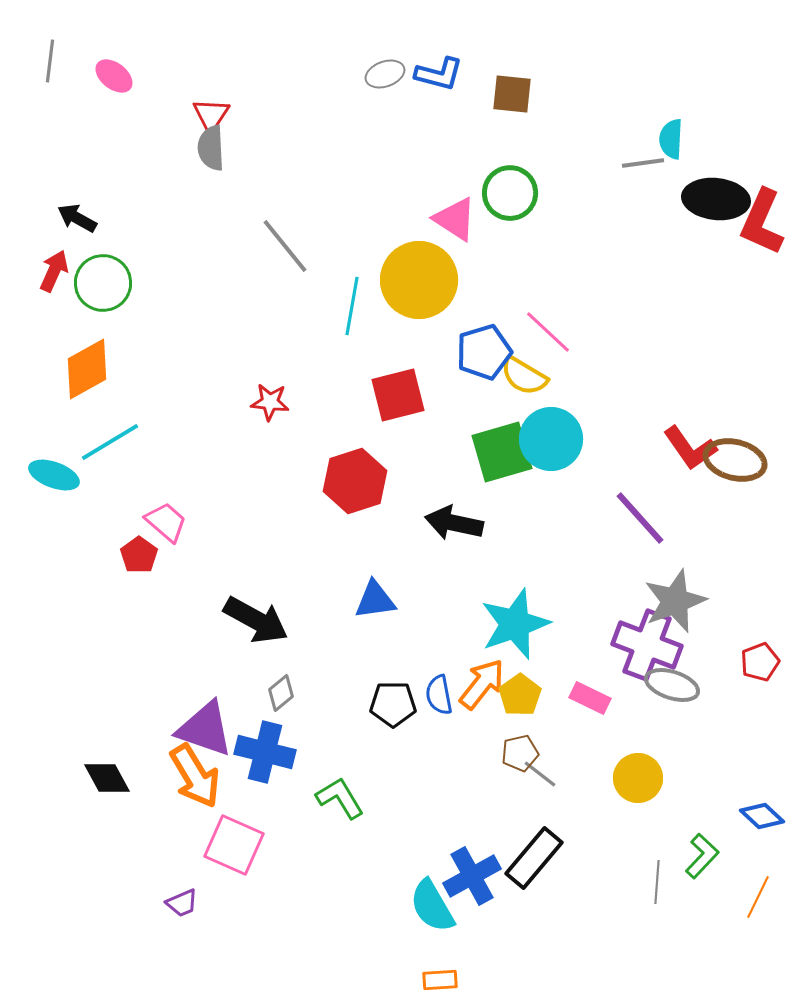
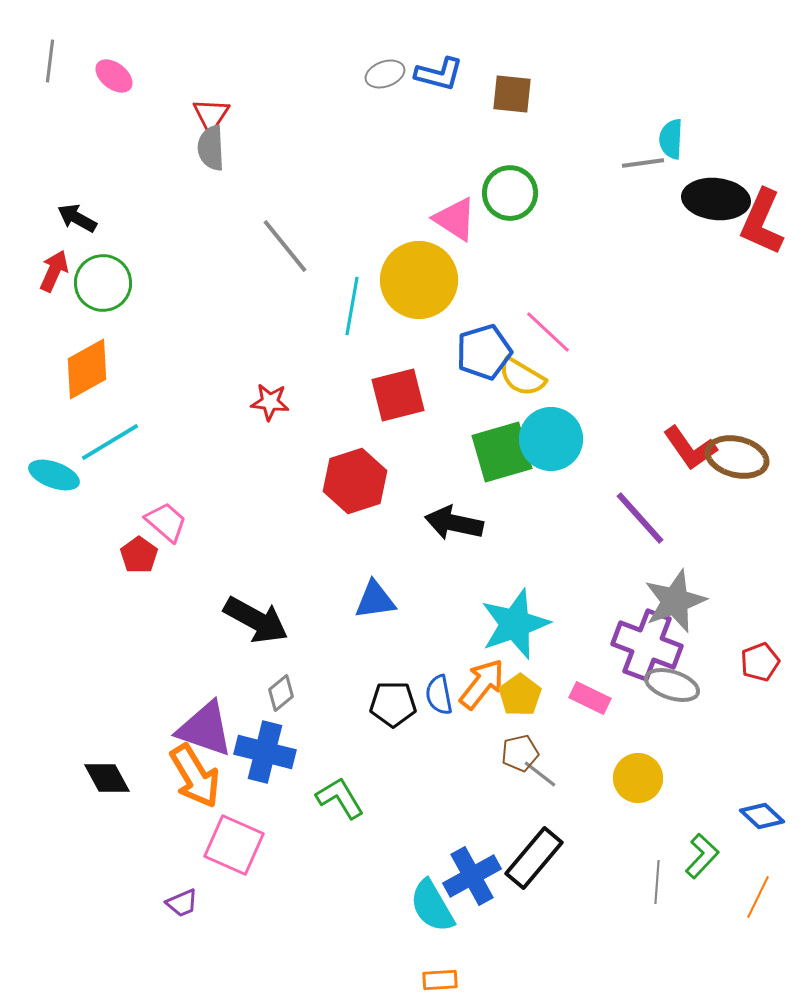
yellow semicircle at (524, 376): moved 2 px left, 1 px down
brown ellipse at (735, 460): moved 2 px right, 3 px up
